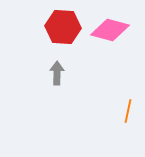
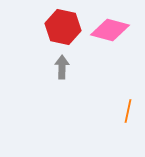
red hexagon: rotated 8 degrees clockwise
gray arrow: moved 5 px right, 6 px up
